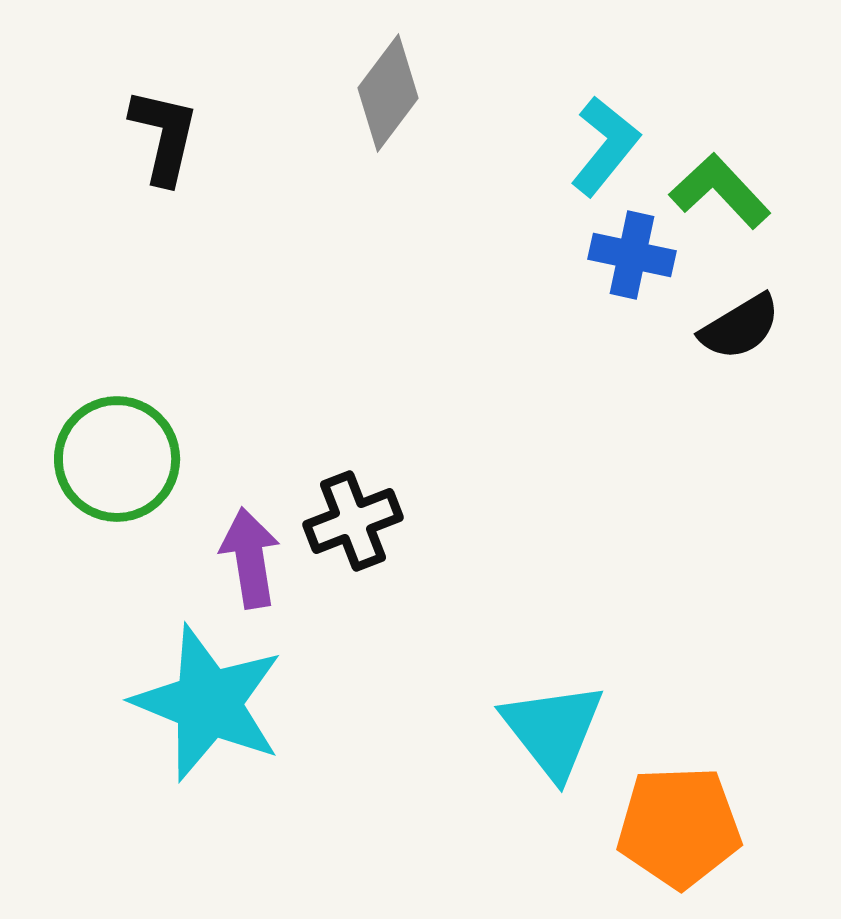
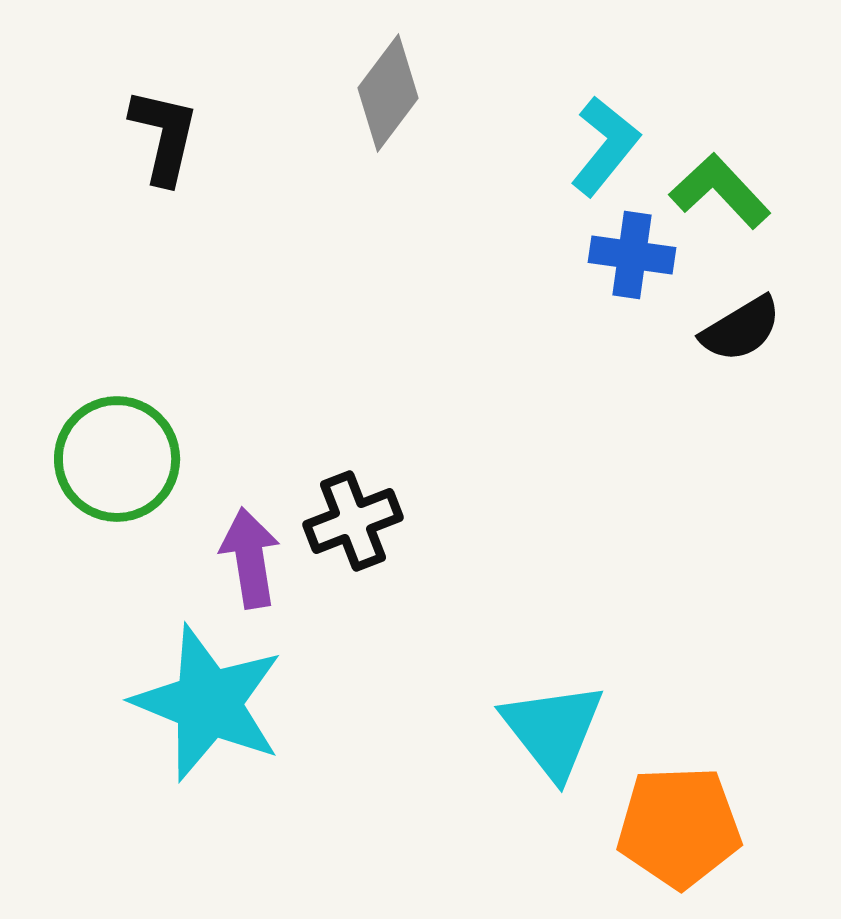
blue cross: rotated 4 degrees counterclockwise
black semicircle: moved 1 px right, 2 px down
